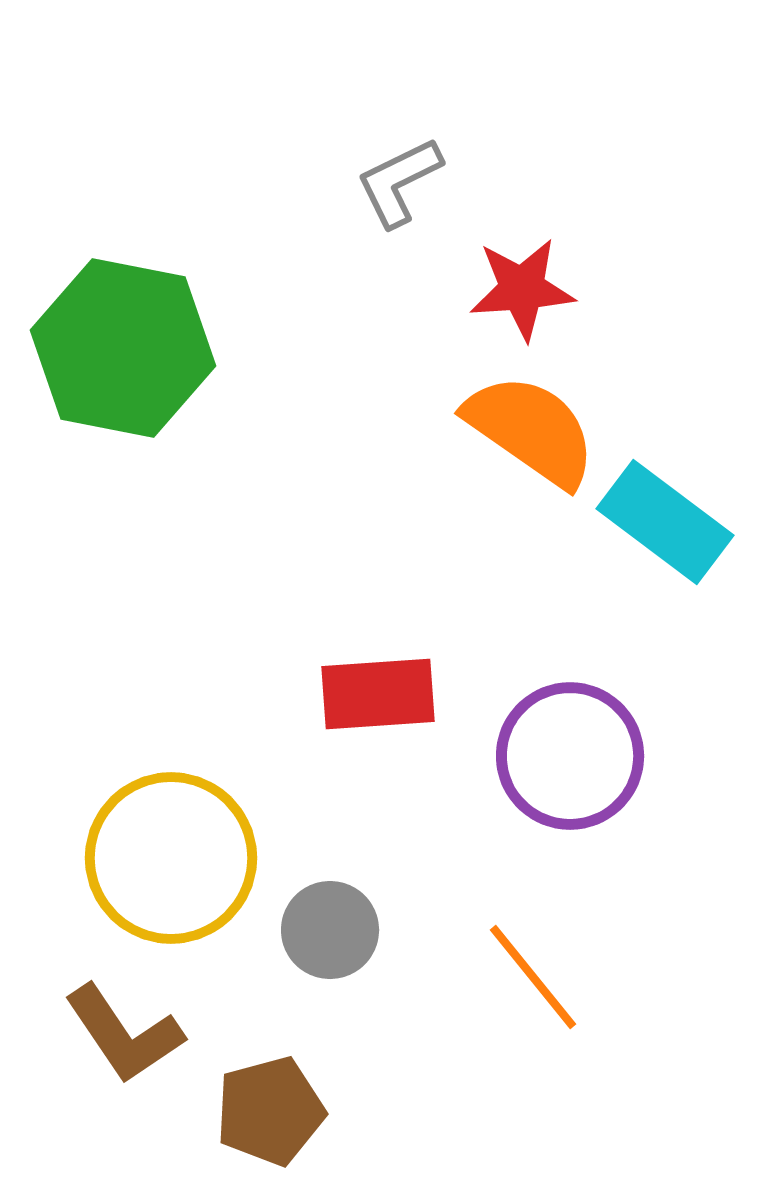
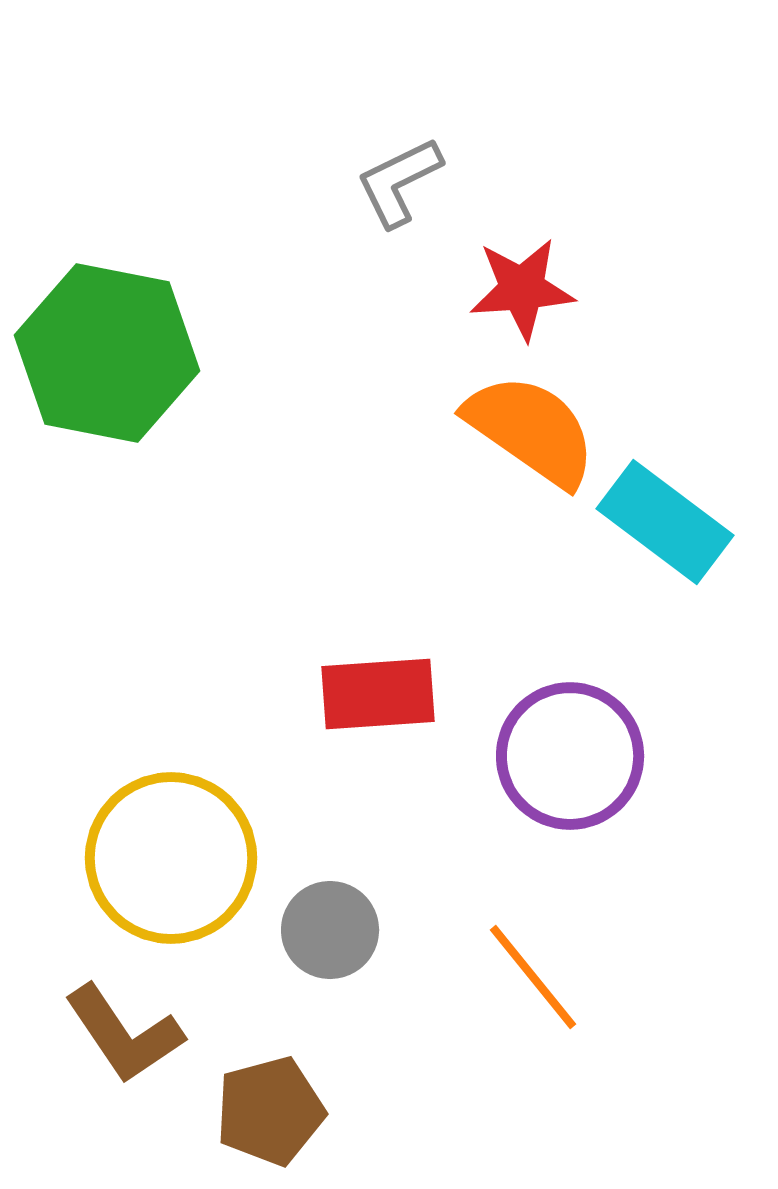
green hexagon: moved 16 px left, 5 px down
